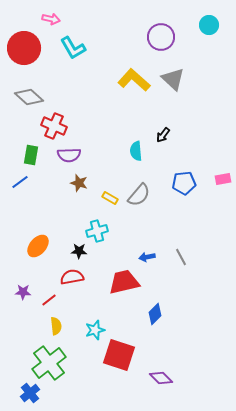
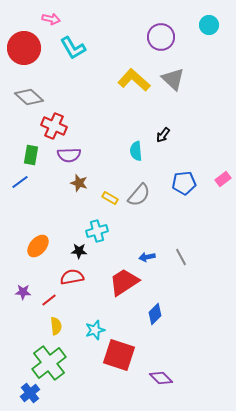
pink rectangle: rotated 28 degrees counterclockwise
red trapezoid: rotated 20 degrees counterclockwise
